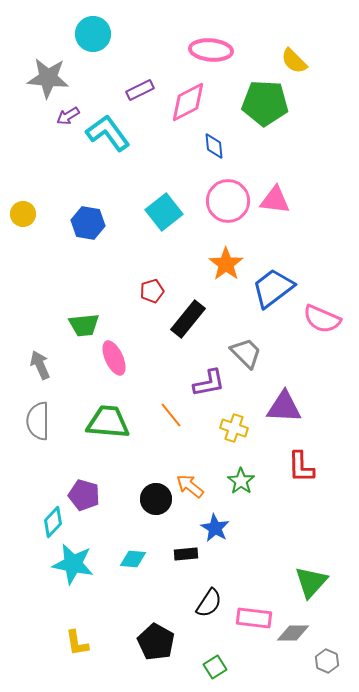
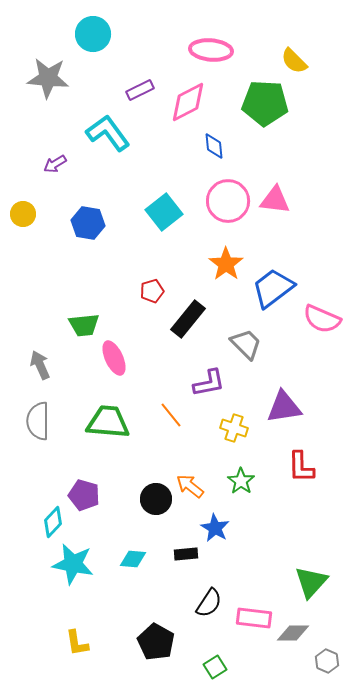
purple arrow at (68, 116): moved 13 px left, 48 px down
gray trapezoid at (246, 353): moved 9 px up
purple triangle at (284, 407): rotated 12 degrees counterclockwise
